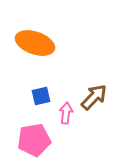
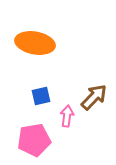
orange ellipse: rotated 9 degrees counterclockwise
pink arrow: moved 1 px right, 3 px down
